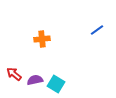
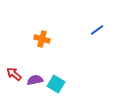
orange cross: rotated 21 degrees clockwise
